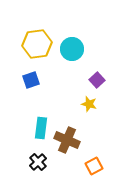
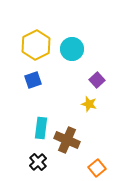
yellow hexagon: moved 1 px left, 1 px down; rotated 20 degrees counterclockwise
blue square: moved 2 px right
orange square: moved 3 px right, 2 px down; rotated 12 degrees counterclockwise
